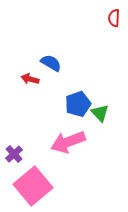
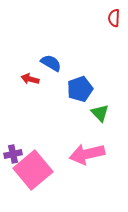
blue pentagon: moved 2 px right, 15 px up
pink arrow: moved 19 px right, 12 px down; rotated 8 degrees clockwise
purple cross: moved 1 px left; rotated 30 degrees clockwise
pink square: moved 16 px up
